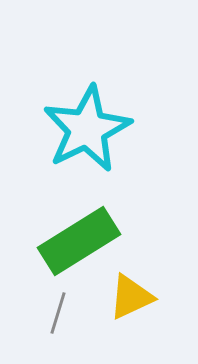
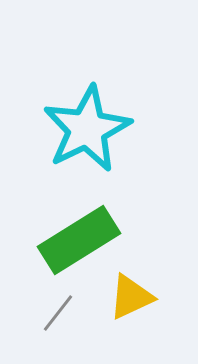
green rectangle: moved 1 px up
gray line: rotated 21 degrees clockwise
